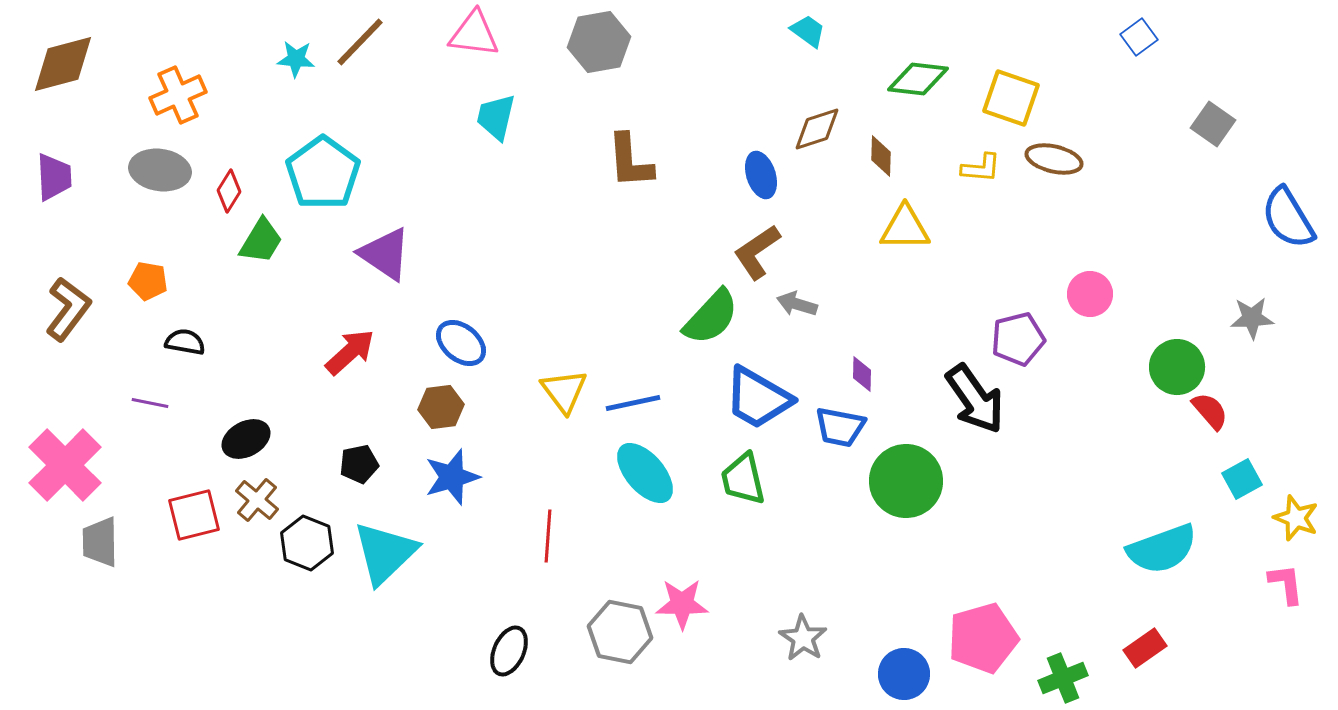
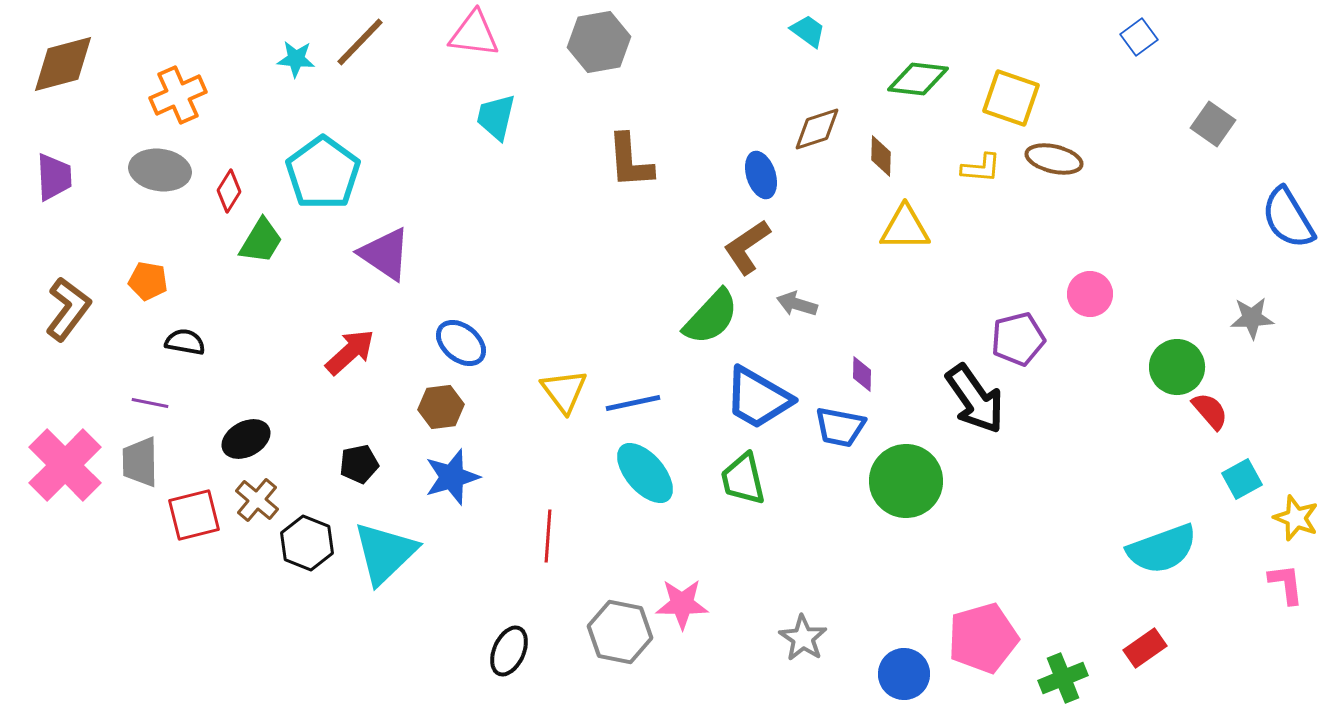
brown L-shape at (757, 252): moved 10 px left, 5 px up
gray trapezoid at (100, 542): moved 40 px right, 80 px up
